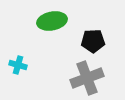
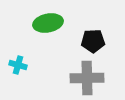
green ellipse: moved 4 px left, 2 px down
gray cross: rotated 20 degrees clockwise
